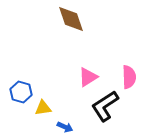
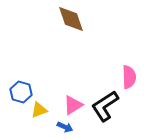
pink triangle: moved 15 px left, 28 px down
yellow triangle: moved 4 px left, 2 px down; rotated 12 degrees counterclockwise
